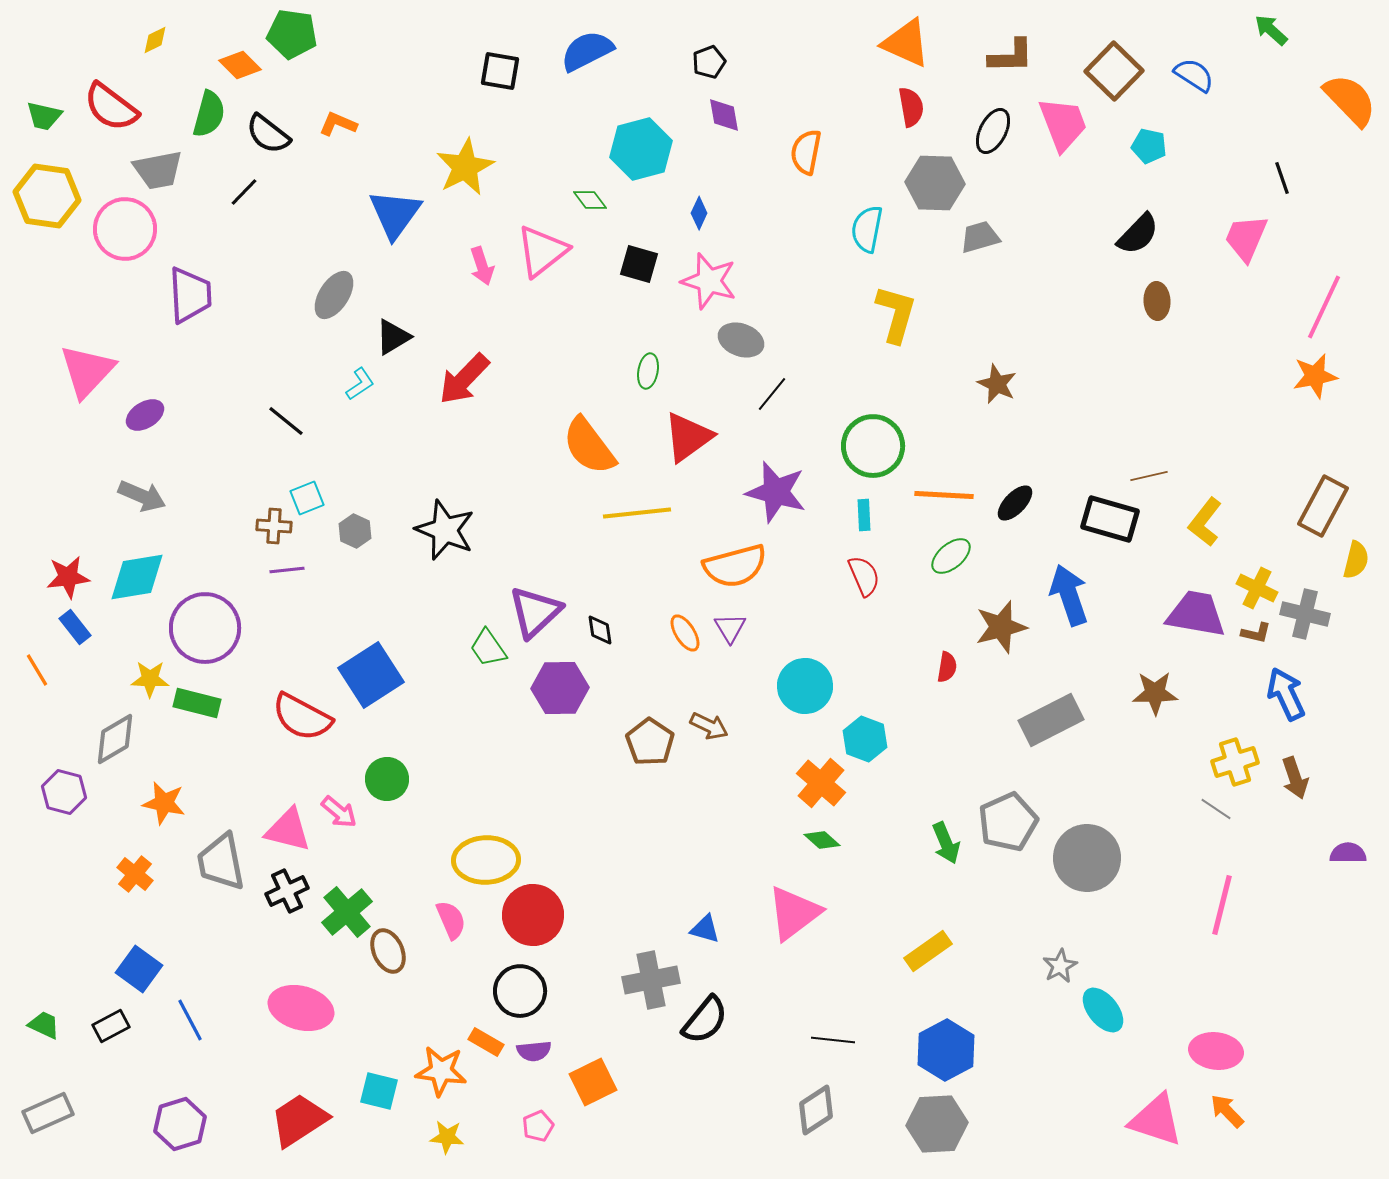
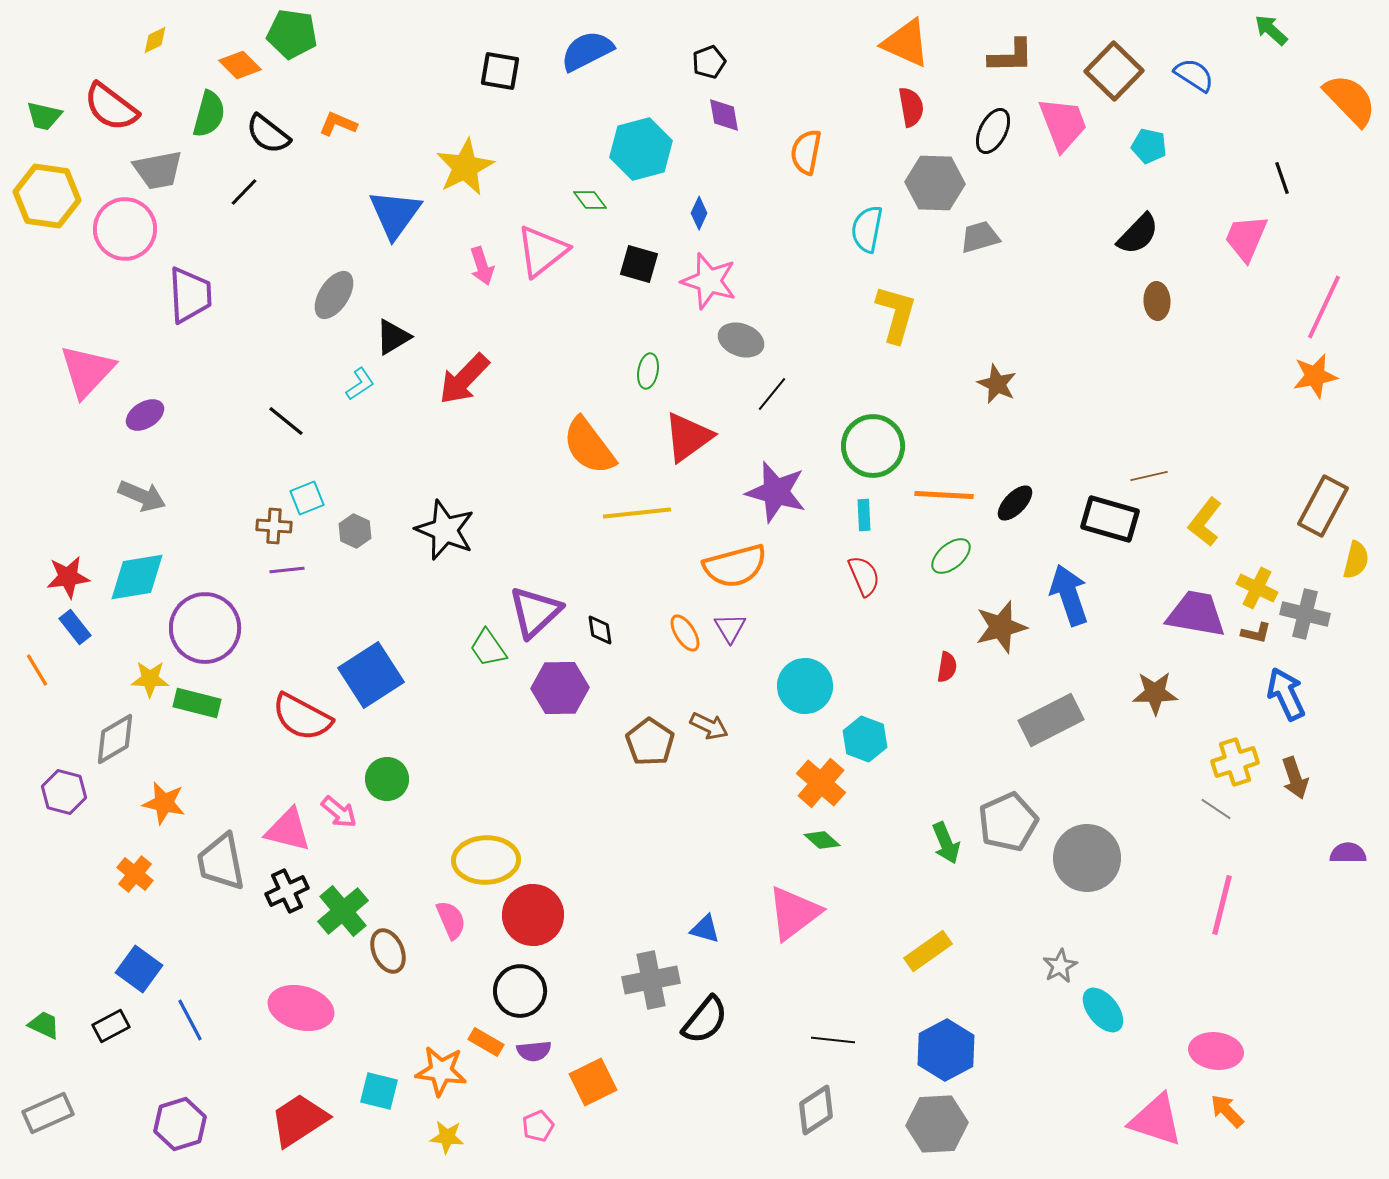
green cross at (347, 912): moved 4 px left, 1 px up
